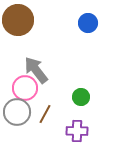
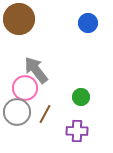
brown circle: moved 1 px right, 1 px up
